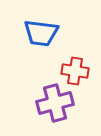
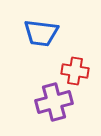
purple cross: moved 1 px left, 1 px up
